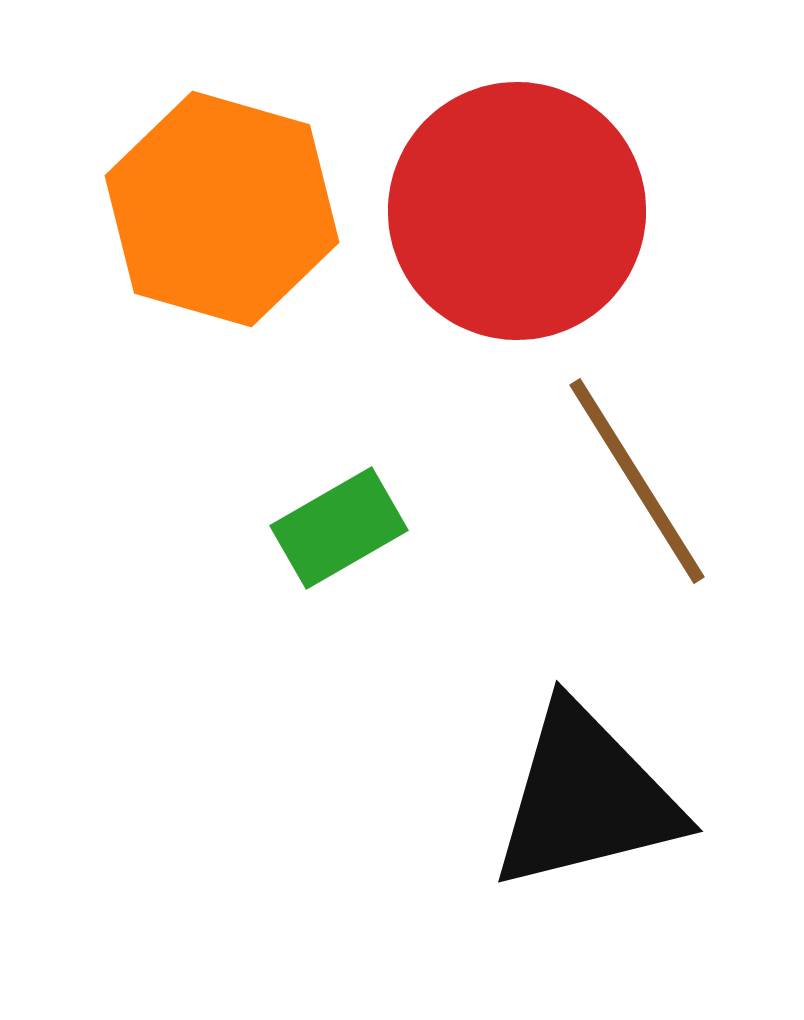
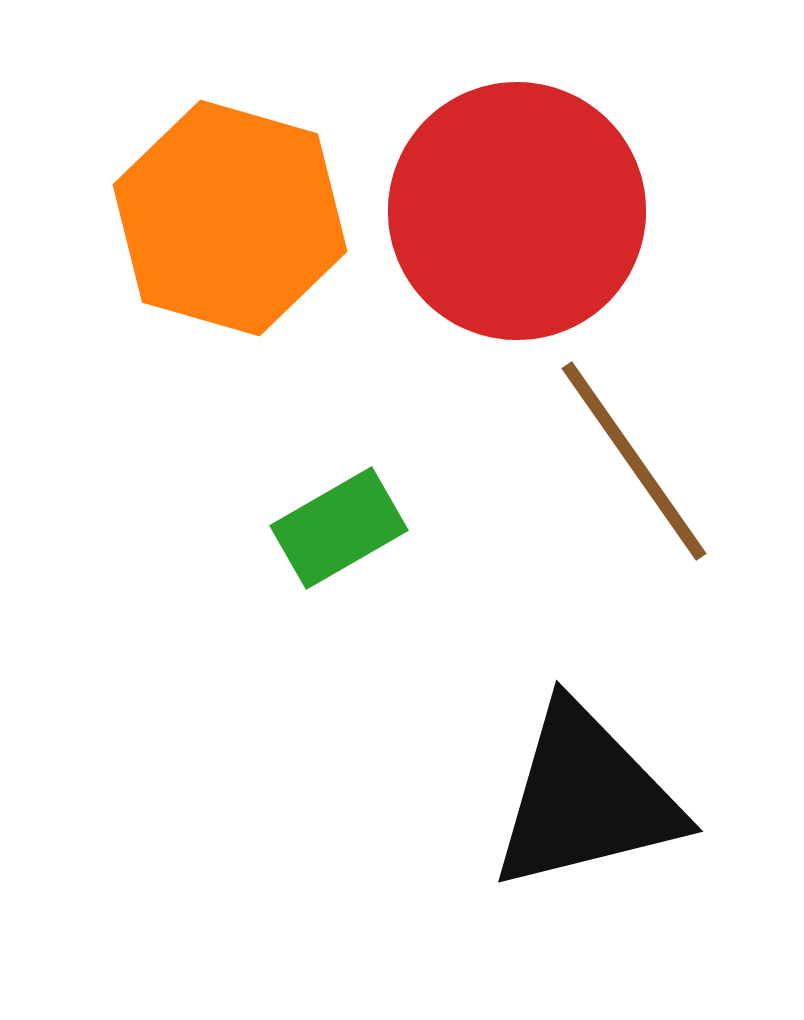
orange hexagon: moved 8 px right, 9 px down
brown line: moved 3 px left, 20 px up; rotated 3 degrees counterclockwise
